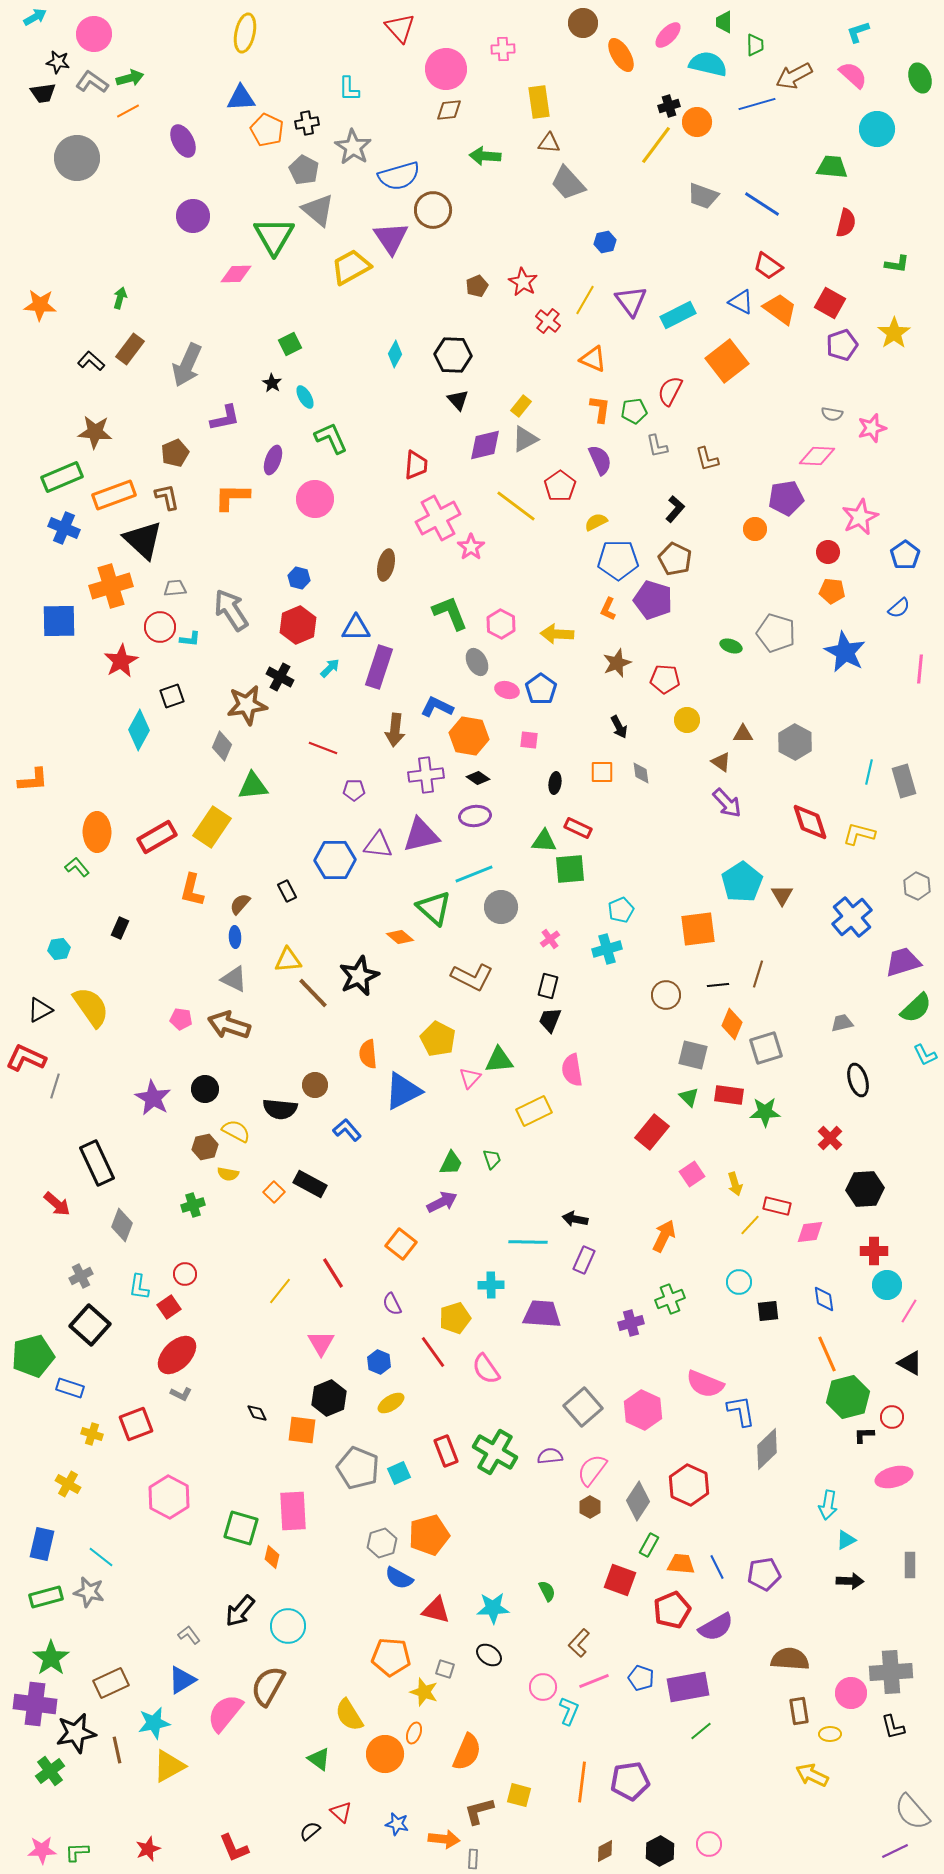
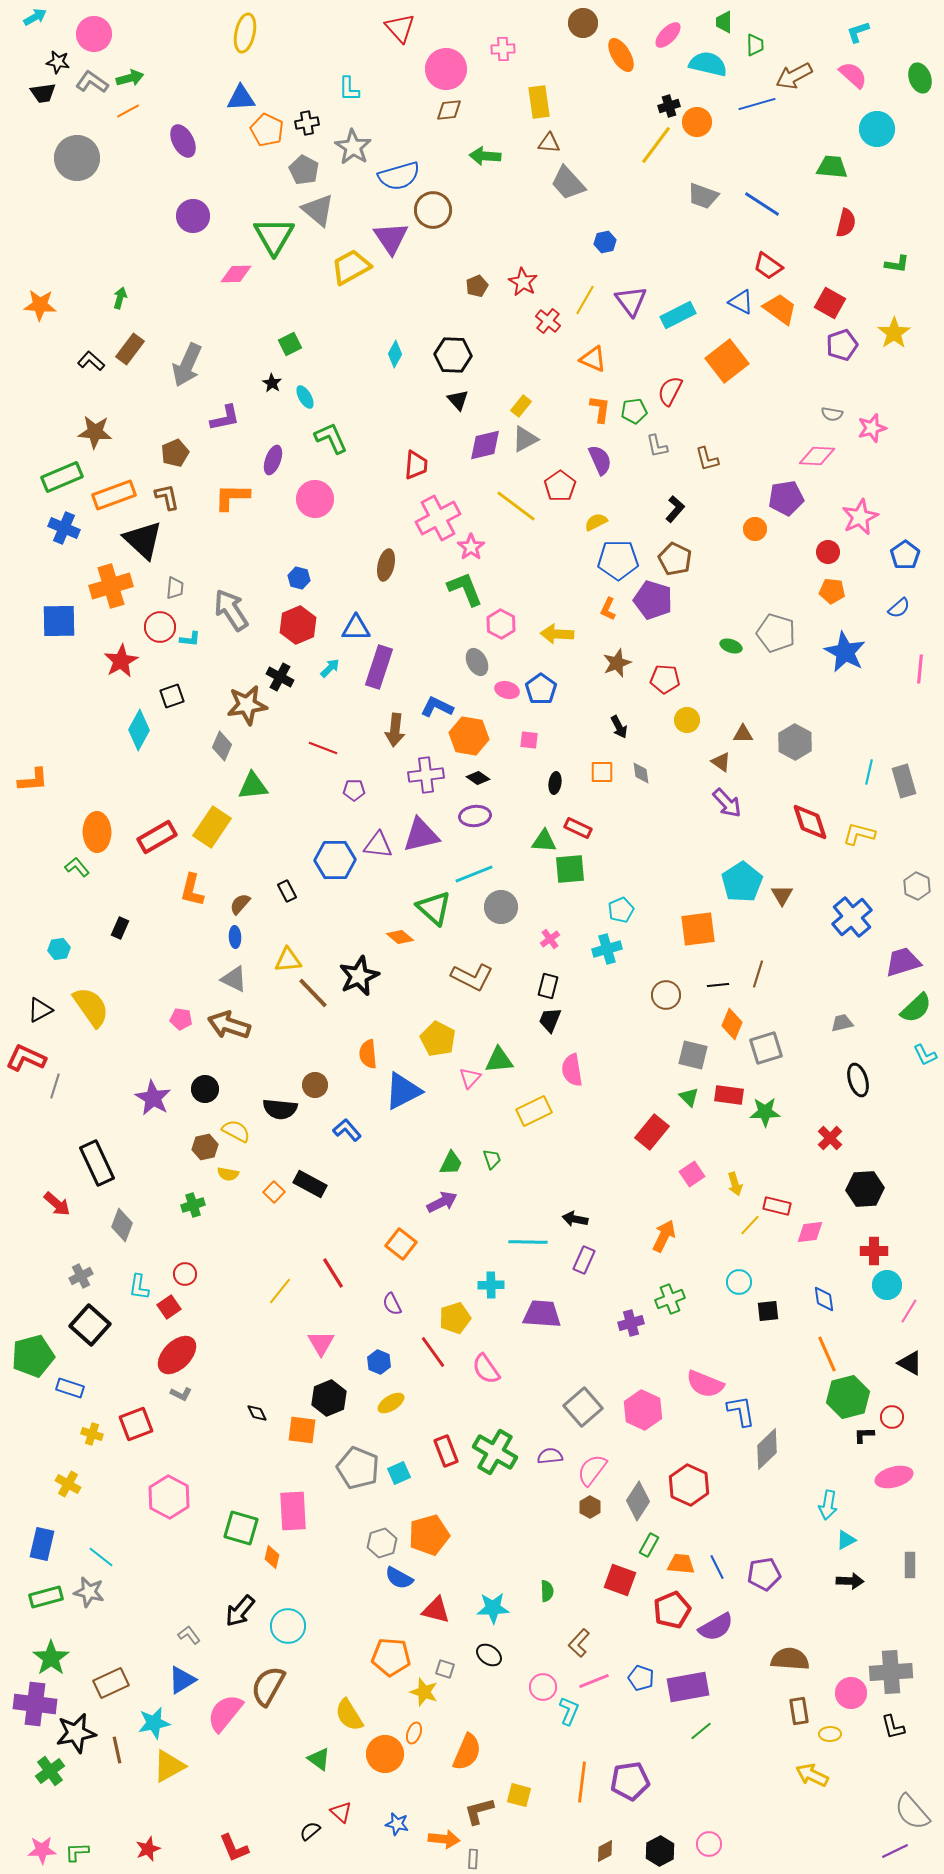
gray trapezoid at (175, 588): rotated 100 degrees clockwise
green L-shape at (450, 613): moved 15 px right, 24 px up
green semicircle at (547, 1591): rotated 25 degrees clockwise
